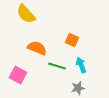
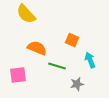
cyan arrow: moved 9 px right, 5 px up
pink square: rotated 36 degrees counterclockwise
gray star: moved 1 px left, 4 px up
